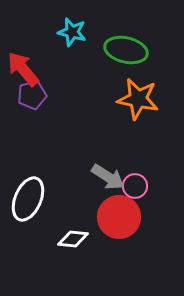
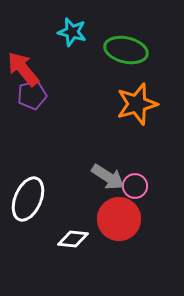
orange star: moved 1 px left, 5 px down; rotated 27 degrees counterclockwise
red circle: moved 2 px down
